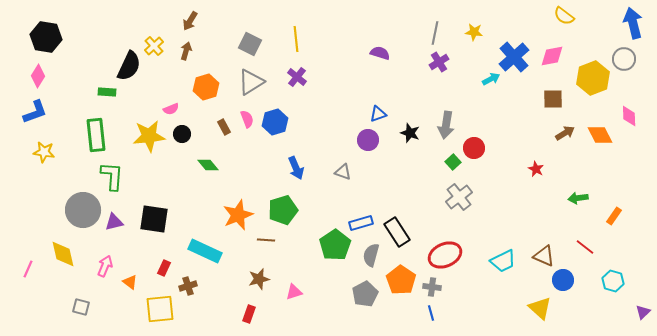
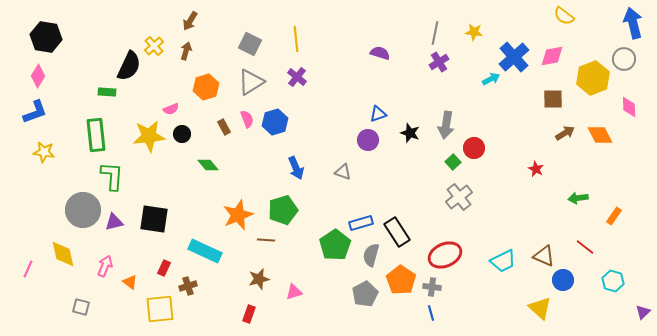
pink diamond at (629, 116): moved 9 px up
